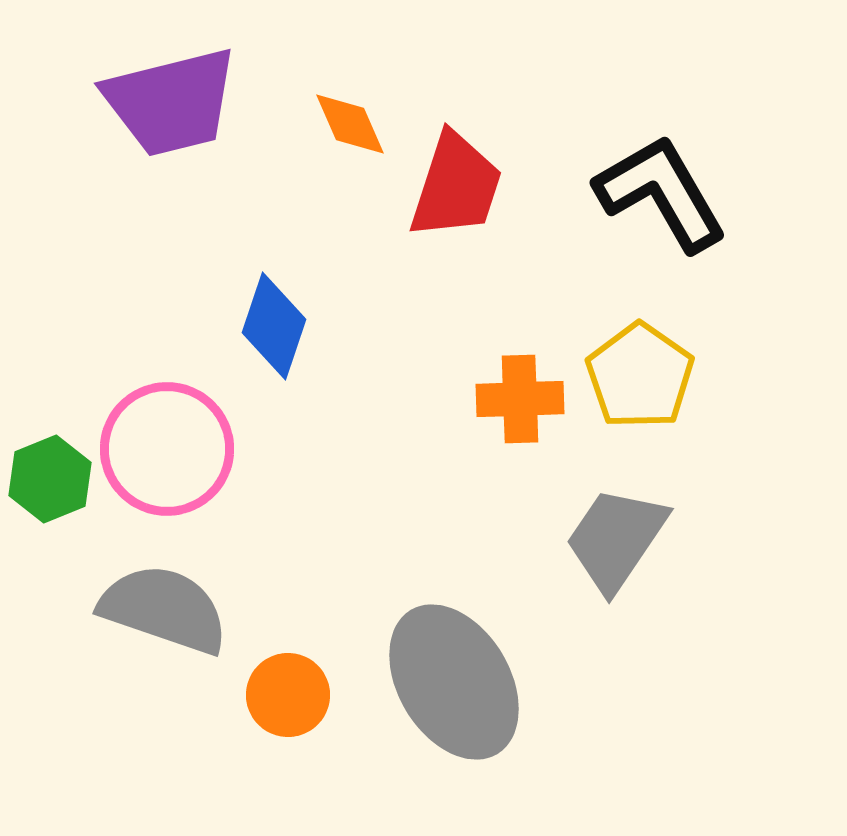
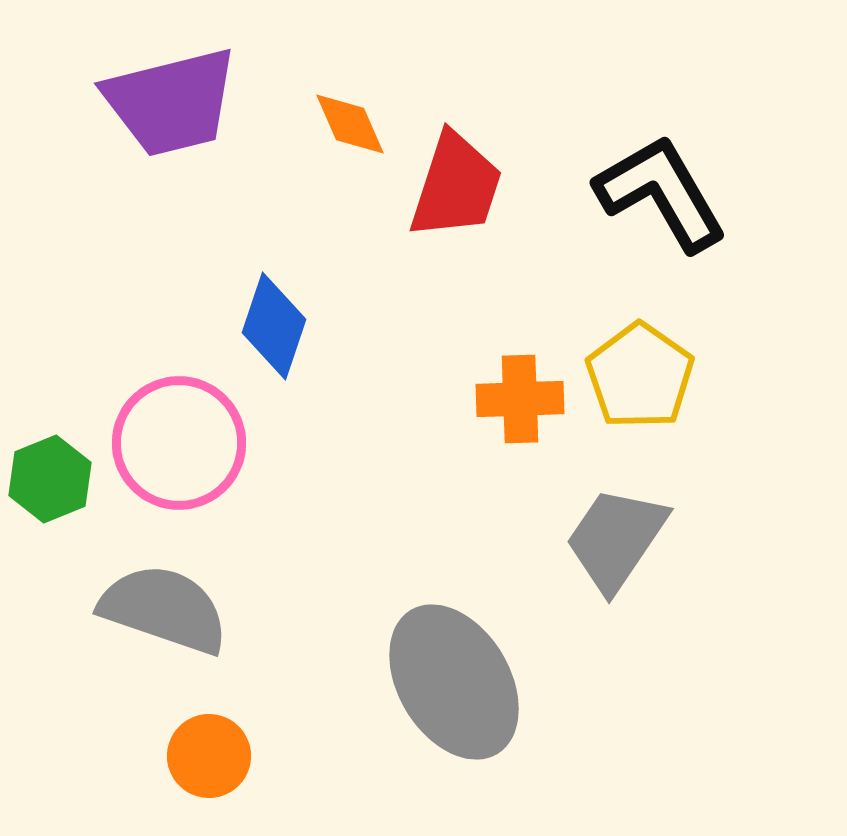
pink circle: moved 12 px right, 6 px up
orange circle: moved 79 px left, 61 px down
